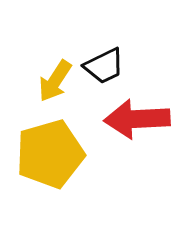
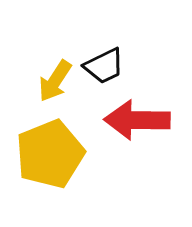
red arrow: moved 1 px down; rotated 4 degrees clockwise
yellow pentagon: rotated 6 degrees counterclockwise
